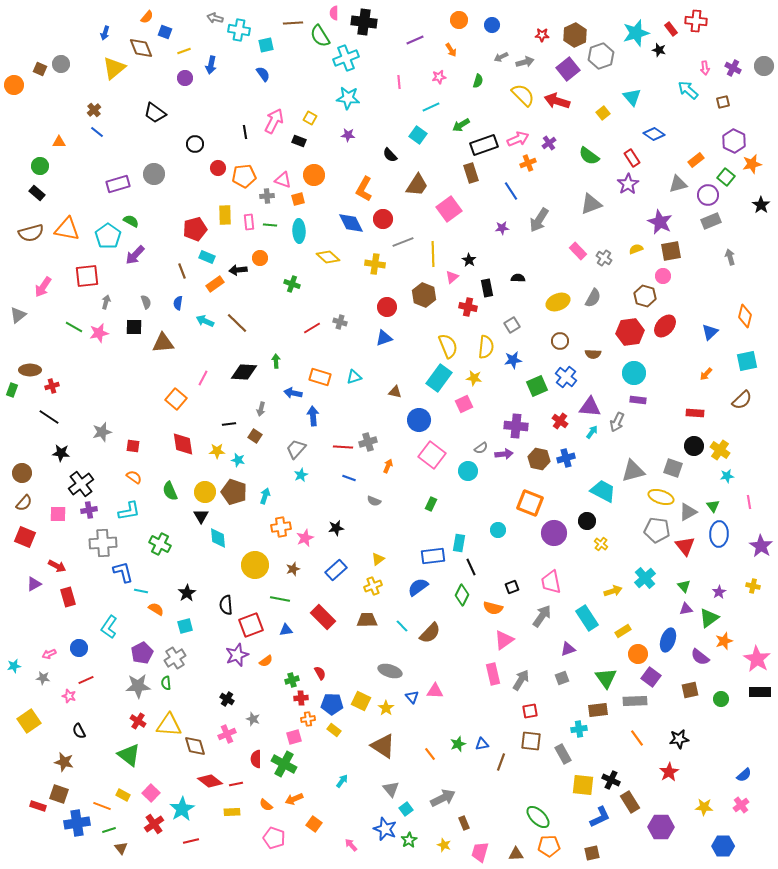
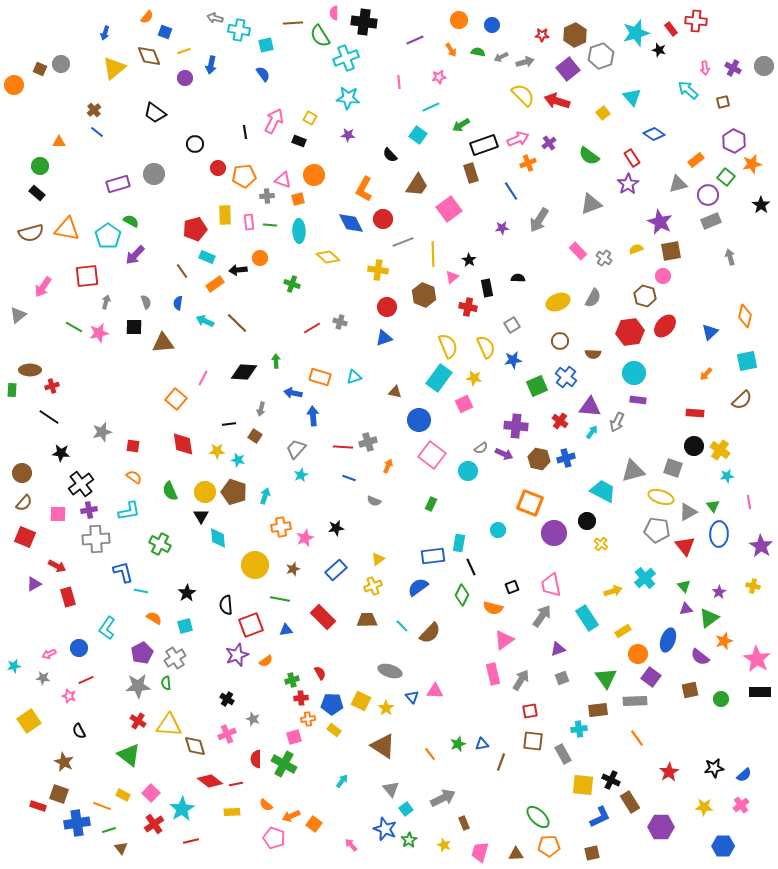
brown diamond at (141, 48): moved 8 px right, 8 px down
green semicircle at (478, 81): moved 29 px up; rotated 96 degrees counterclockwise
yellow cross at (375, 264): moved 3 px right, 6 px down
brown line at (182, 271): rotated 14 degrees counterclockwise
yellow semicircle at (486, 347): rotated 30 degrees counterclockwise
green rectangle at (12, 390): rotated 16 degrees counterclockwise
purple arrow at (504, 454): rotated 30 degrees clockwise
gray cross at (103, 543): moved 7 px left, 4 px up
pink trapezoid at (551, 582): moved 3 px down
orange semicircle at (156, 609): moved 2 px left, 9 px down
cyan L-shape at (109, 627): moved 2 px left, 1 px down
purple triangle at (568, 649): moved 10 px left
black star at (679, 739): moved 35 px right, 29 px down
brown square at (531, 741): moved 2 px right
brown star at (64, 762): rotated 12 degrees clockwise
orange arrow at (294, 799): moved 3 px left, 17 px down
